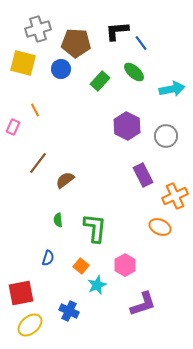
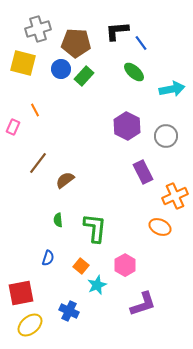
green rectangle: moved 16 px left, 5 px up
purple rectangle: moved 3 px up
